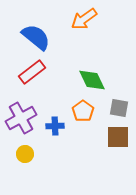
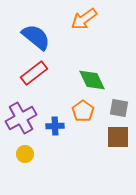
red rectangle: moved 2 px right, 1 px down
